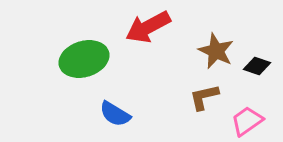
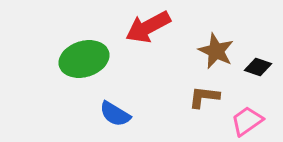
black diamond: moved 1 px right, 1 px down
brown L-shape: rotated 20 degrees clockwise
